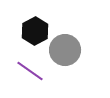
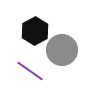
gray circle: moved 3 px left
